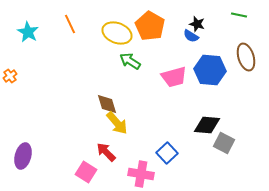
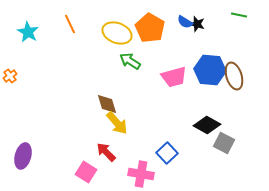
orange pentagon: moved 2 px down
blue semicircle: moved 6 px left, 14 px up
brown ellipse: moved 12 px left, 19 px down
black diamond: rotated 24 degrees clockwise
